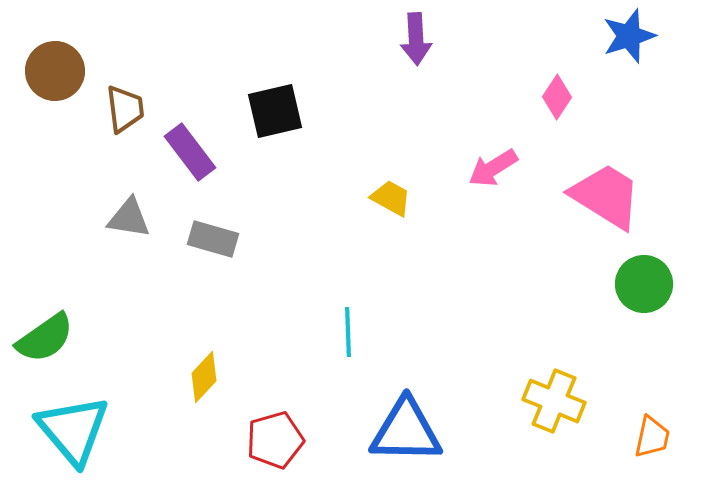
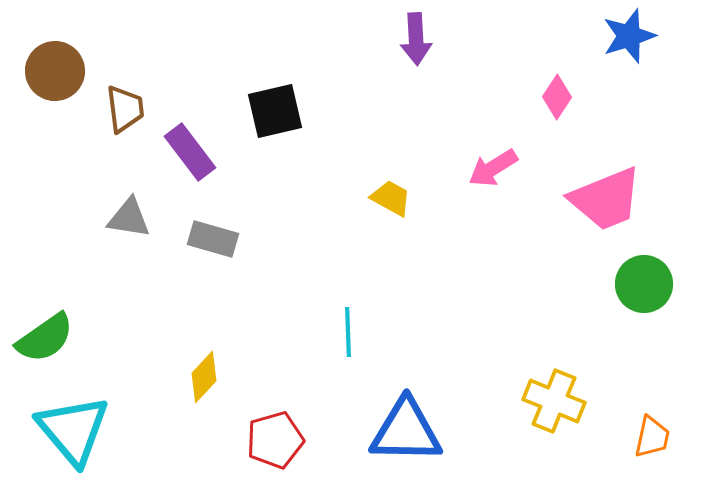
pink trapezoid: moved 3 px down; rotated 126 degrees clockwise
